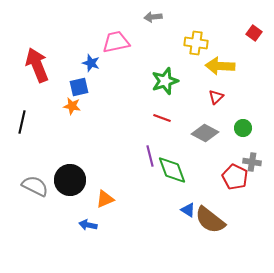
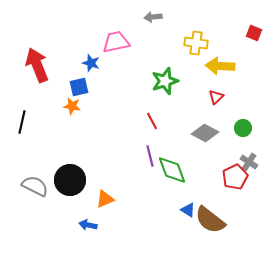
red square: rotated 14 degrees counterclockwise
red line: moved 10 px left, 3 px down; rotated 42 degrees clockwise
gray cross: moved 3 px left; rotated 24 degrees clockwise
red pentagon: rotated 20 degrees clockwise
